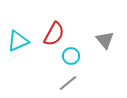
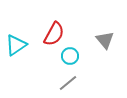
cyan triangle: moved 2 px left, 4 px down; rotated 10 degrees counterclockwise
cyan circle: moved 1 px left
